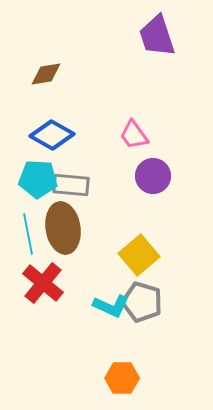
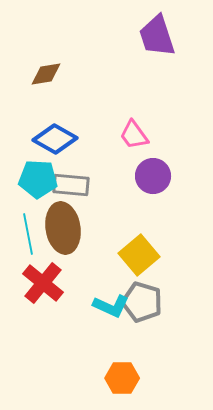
blue diamond: moved 3 px right, 4 px down
